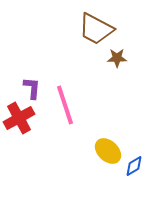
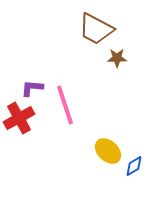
purple L-shape: rotated 90 degrees counterclockwise
